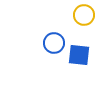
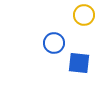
blue square: moved 8 px down
